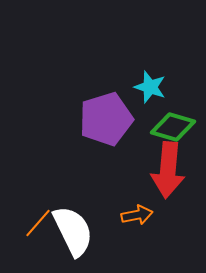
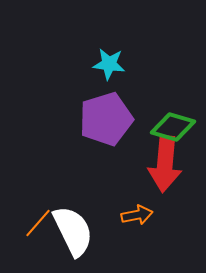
cyan star: moved 41 px left, 23 px up; rotated 12 degrees counterclockwise
red arrow: moved 3 px left, 6 px up
